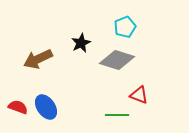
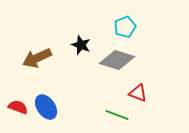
black star: moved 2 px down; rotated 24 degrees counterclockwise
brown arrow: moved 1 px left, 1 px up
red triangle: moved 1 px left, 2 px up
green line: rotated 20 degrees clockwise
